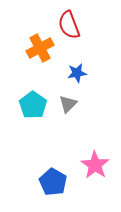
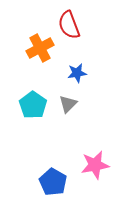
pink star: rotated 28 degrees clockwise
